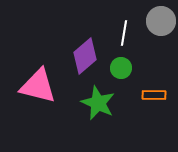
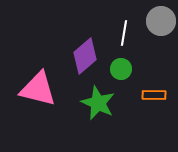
green circle: moved 1 px down
pink triangle: moved 3 px down
